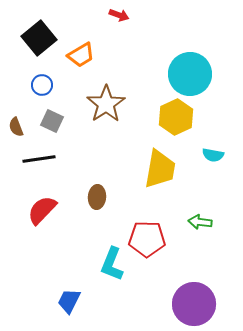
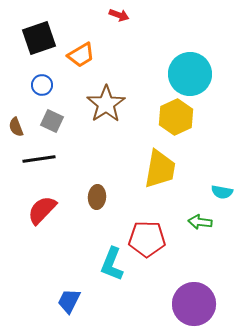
black square: rotated 20 degrees clockwise
cyan semicircle: moved 9 px right, 37 px down
